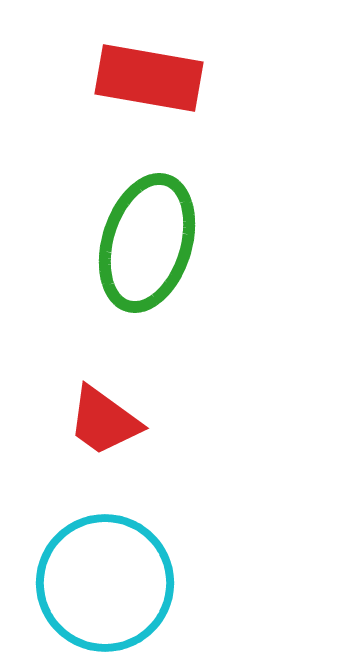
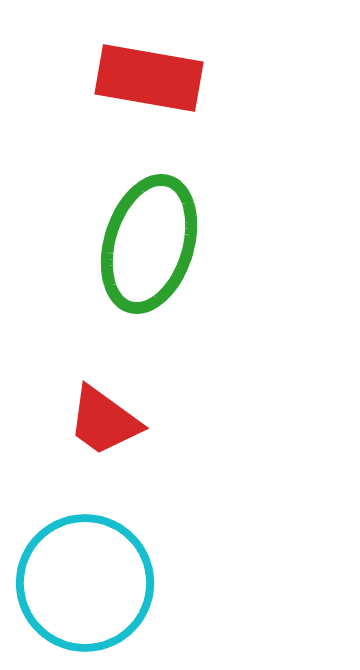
green ellipse: moved 2 px right, 1 px down
cyan circle: moved 20 px left
